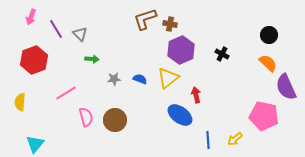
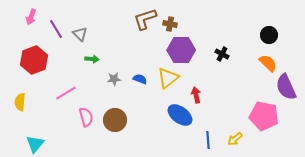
purple hexagon: rotated 24 degrees clockwise
